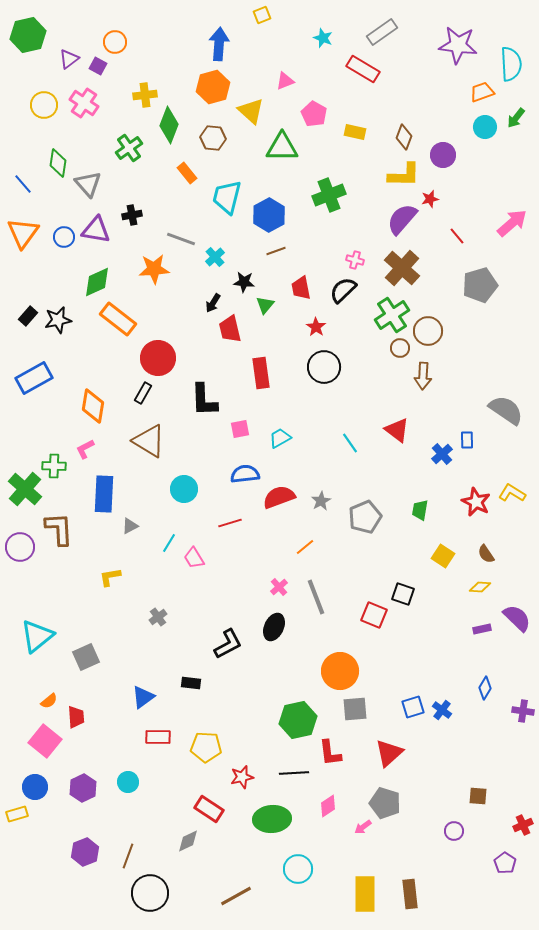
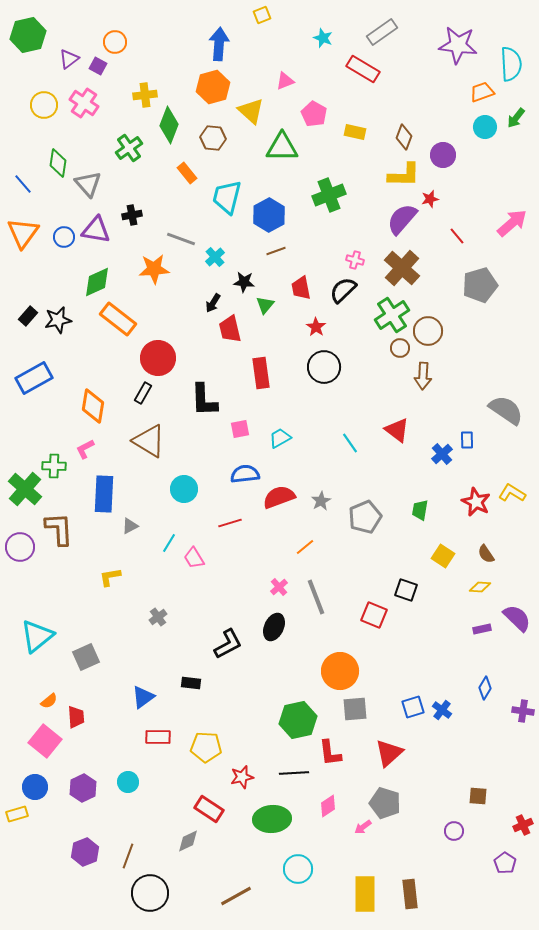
black square at (403, 594): moved 3 px right, 4 px up
